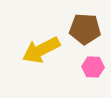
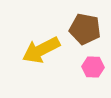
brown pentagon: rotated 8 degrees clockwise
